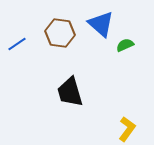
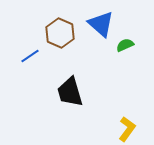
brown hexagon: rotated 16 degrees clockwise
blue line: moved 13 px right, 12 px down
